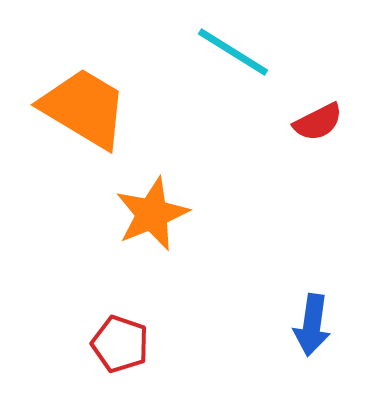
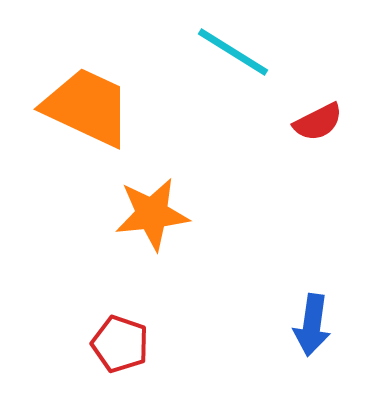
orange trapezoid: moved 3 px right, 1 px up; rotated 6 degrees counterclockwise
orange star: rotated 16 degrees clockwise
